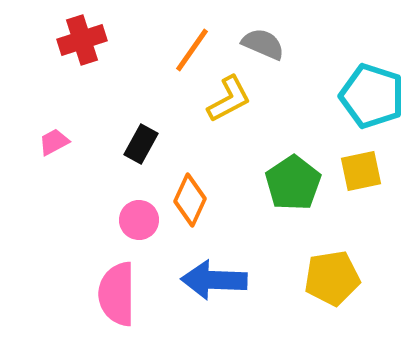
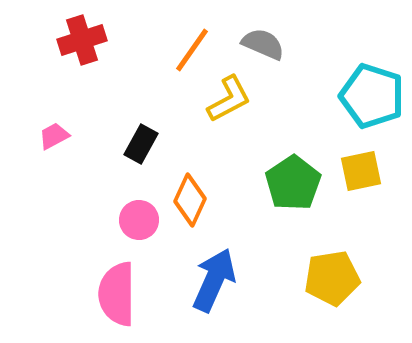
pink trapezoid: moved 6 px up
blue arrow: rotated 112 degrees clockwise
